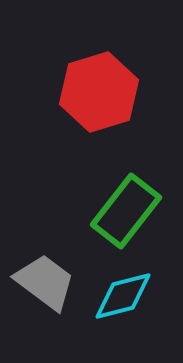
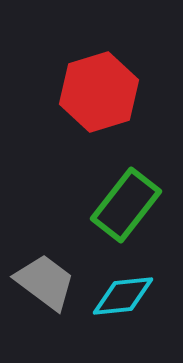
green rectangle: moved 6 px up
cyan diamond: rotated 8 degrees clockwise
